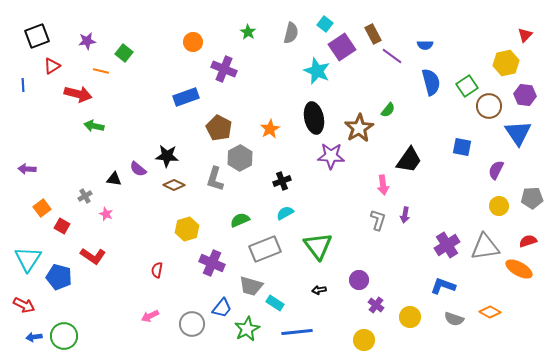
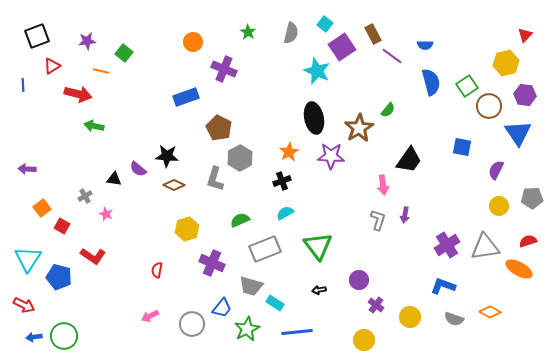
orange star at (270, 129): moved 19 px right, 23 px down
